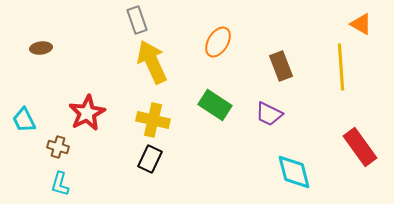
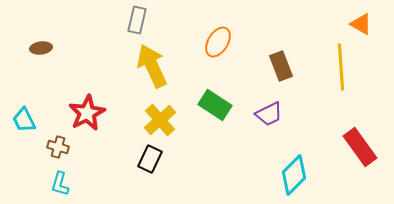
gray rectangle: rotated 32 degrees clockwise
yellow arrow: moved 4 px down
purple trapezoid: rotated 52 degrees counterclockwise
yellow cross: moved 7 px right; rotated 36 degrees clockwise
cyan diamond: moved 3 px down; rotated 60 degrees clockwise
